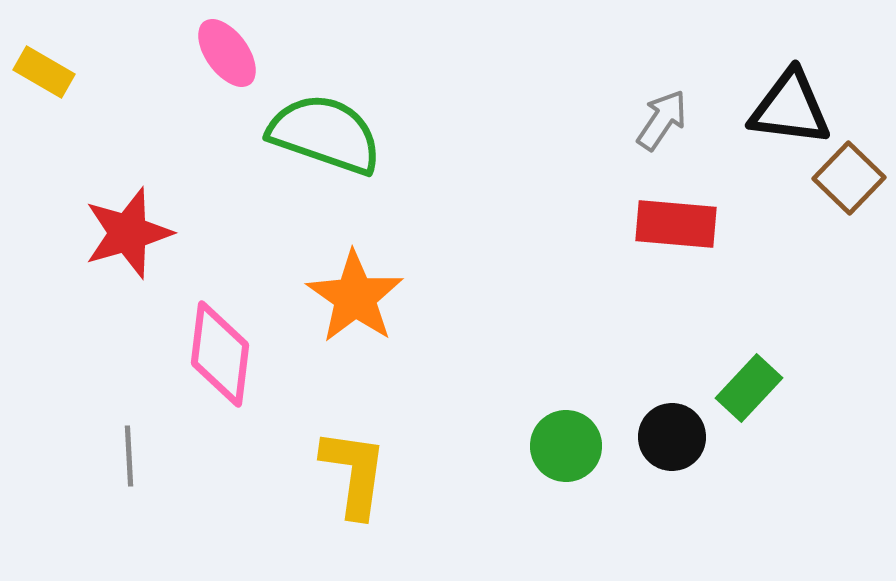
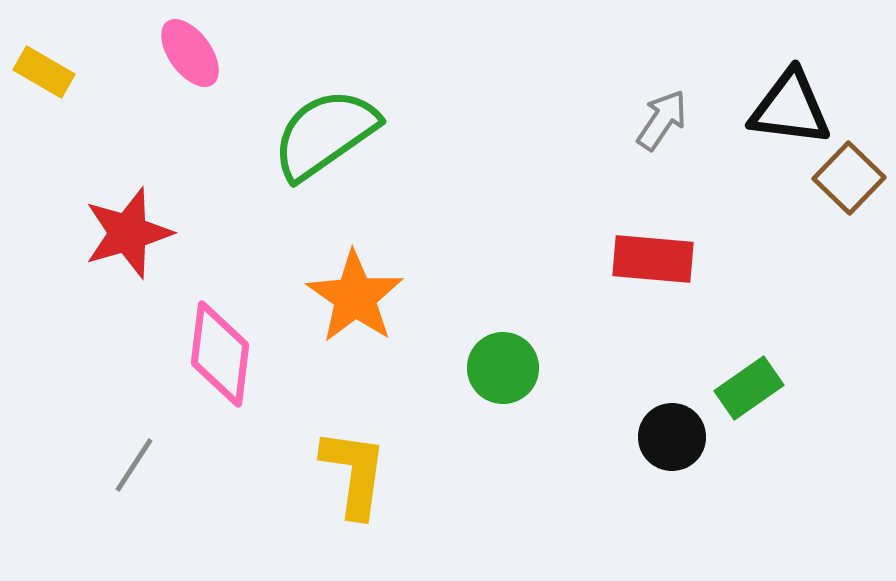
pink ellipse: moved 37 px left
green semicircle: rotated 54 degrees counterclockwise
red rectangle: moved 23 px left, 35 px down
green rectangle: rotated 12 degrees clockwise
green circle: moved 63 px left, 78 px up
gray line: moved 5 px right, 9 px down; rotated 36 degrees clockwise
